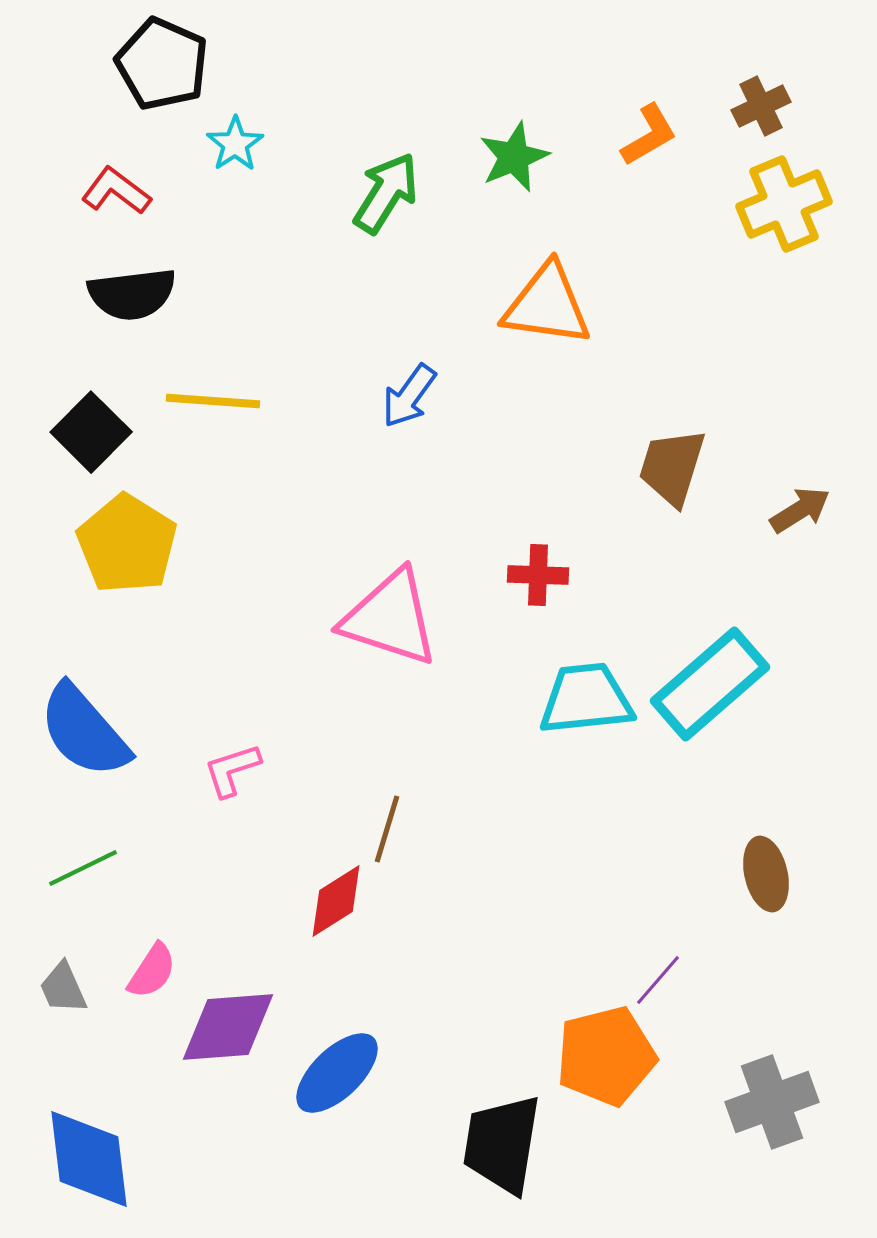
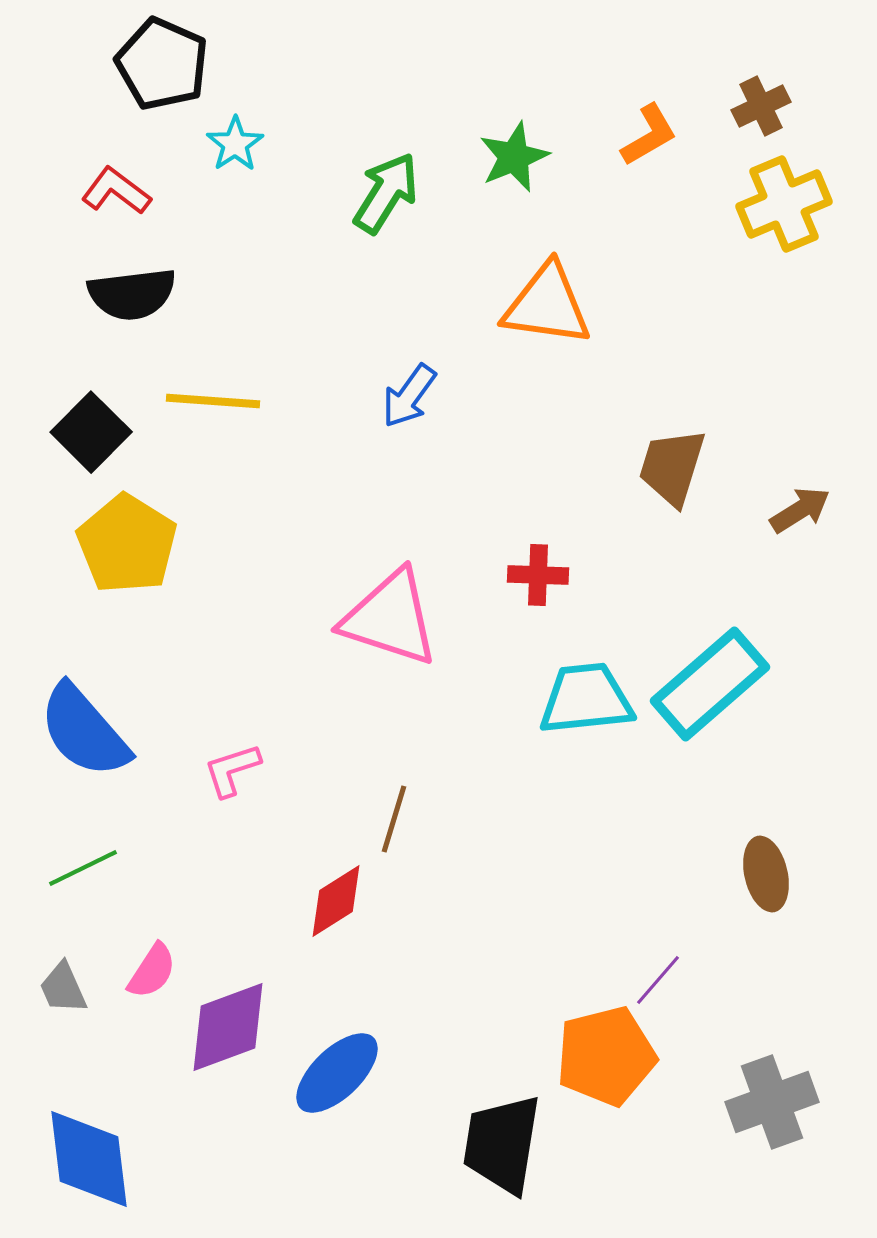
brown line: moved 7 px right, 10 px up
purple diamond: rotated 16 degrees counterclockwise
